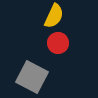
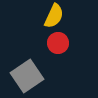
gray square: moved 5 px left, 1 px up; rotated 28 degrees clockwise
